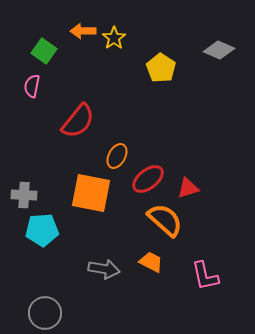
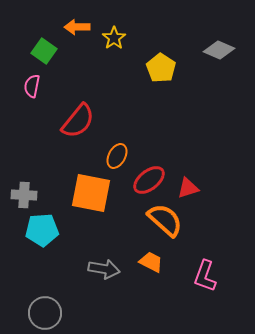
orange arrow: moved 6 px left, 4 px up
red ellipse: moved 1 px right, 1 px down
pink L-shape: rotated 32 degrees clockwise
